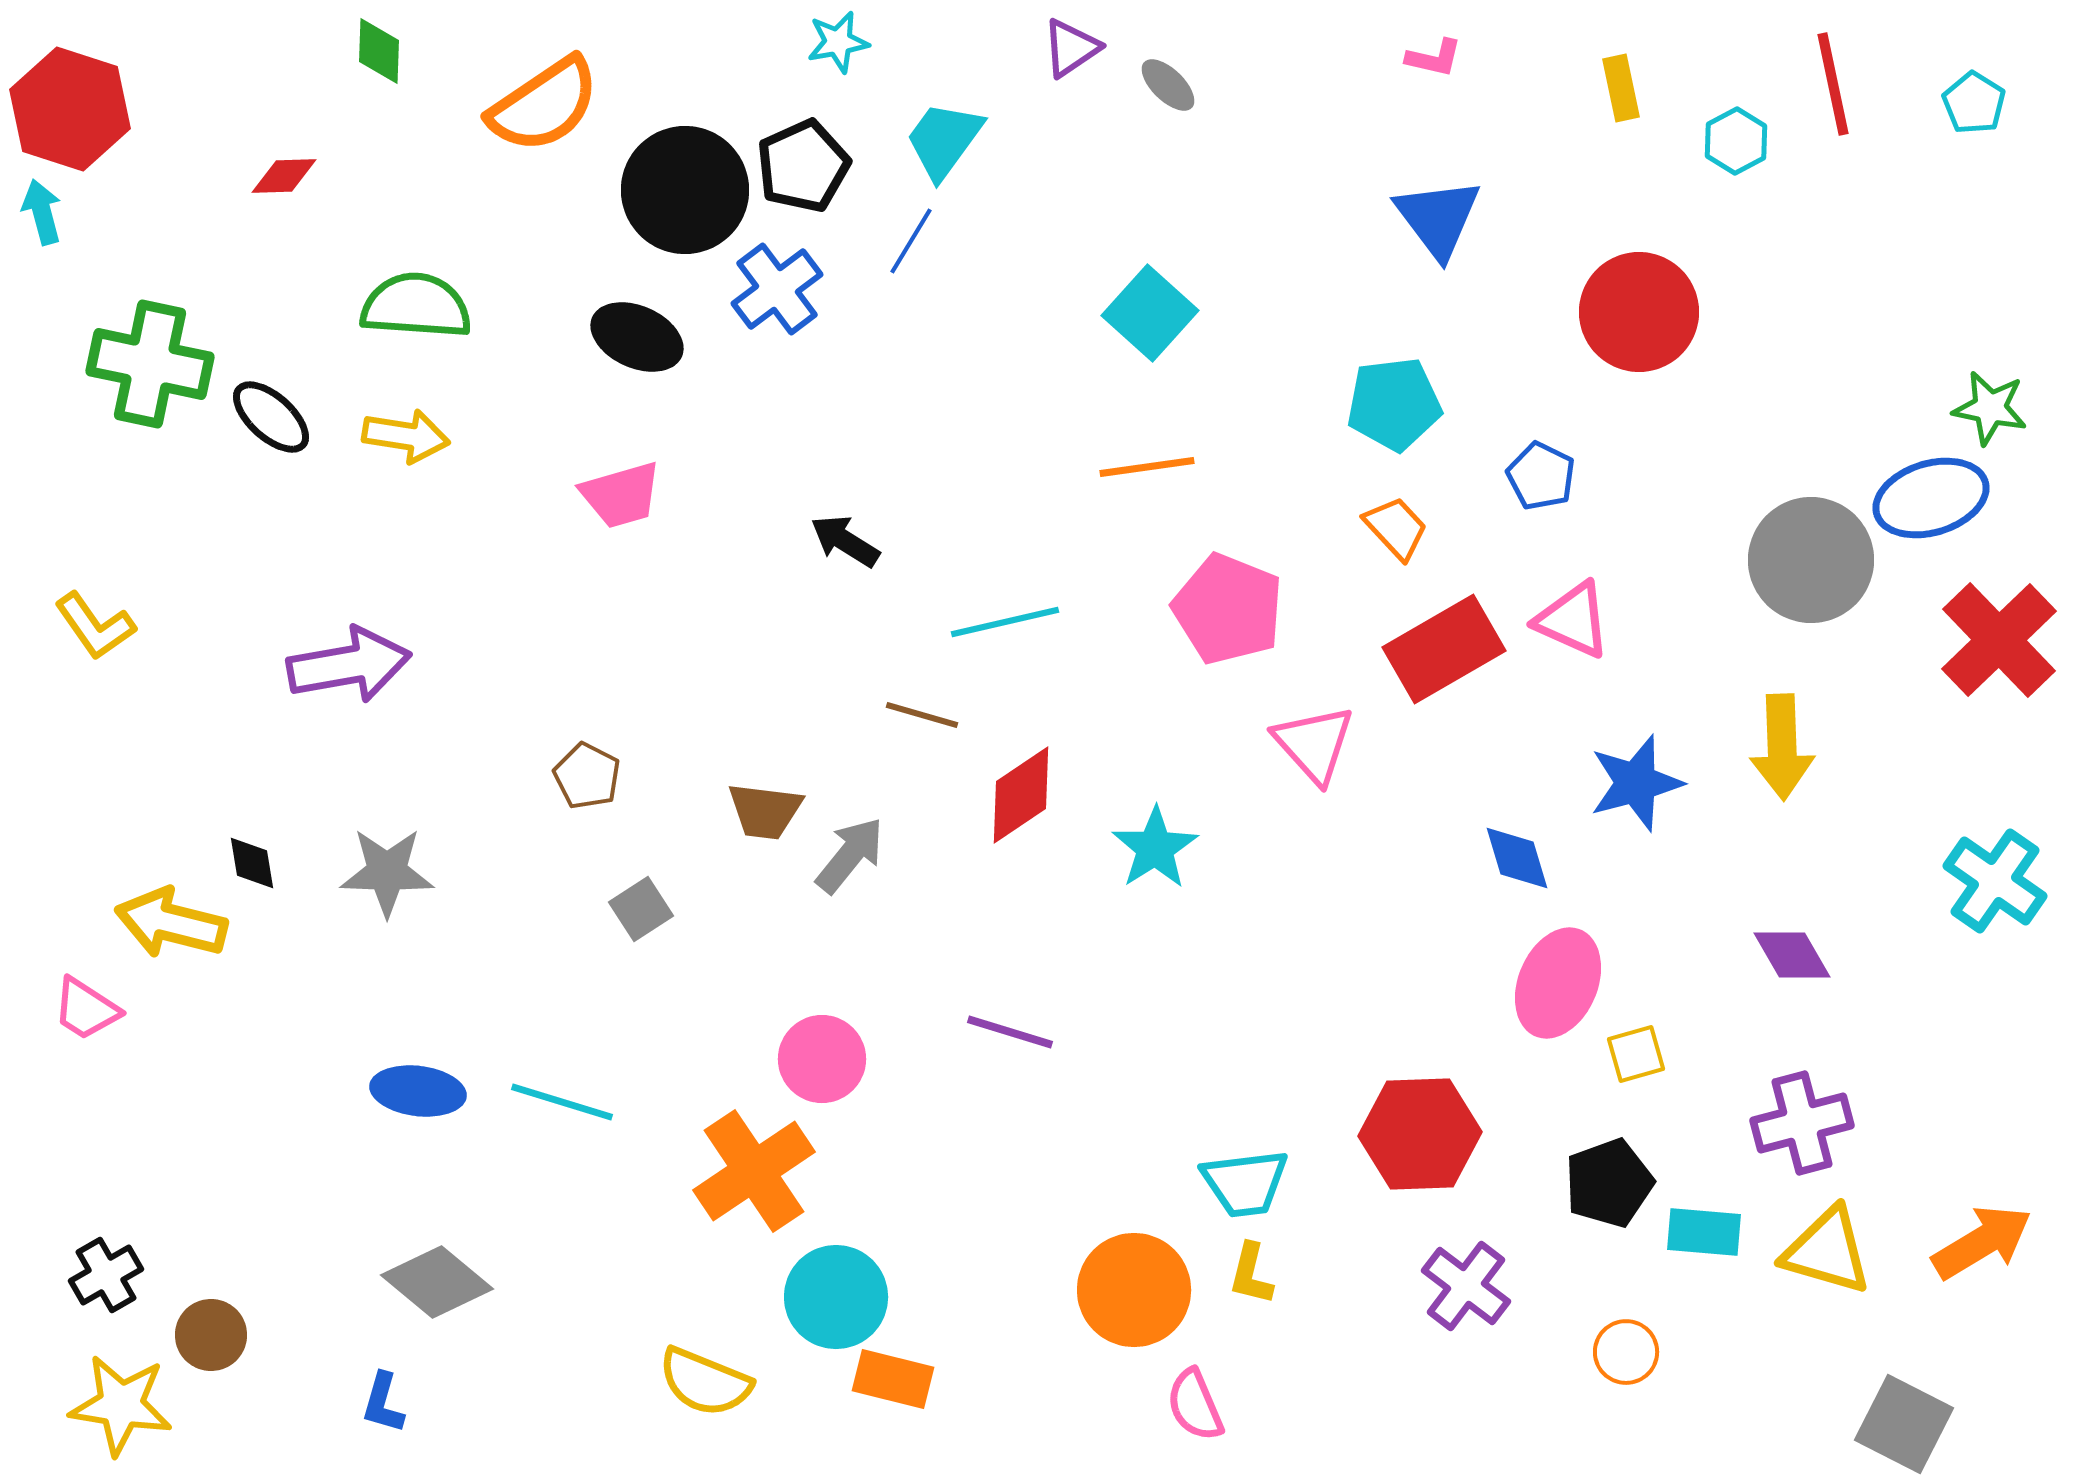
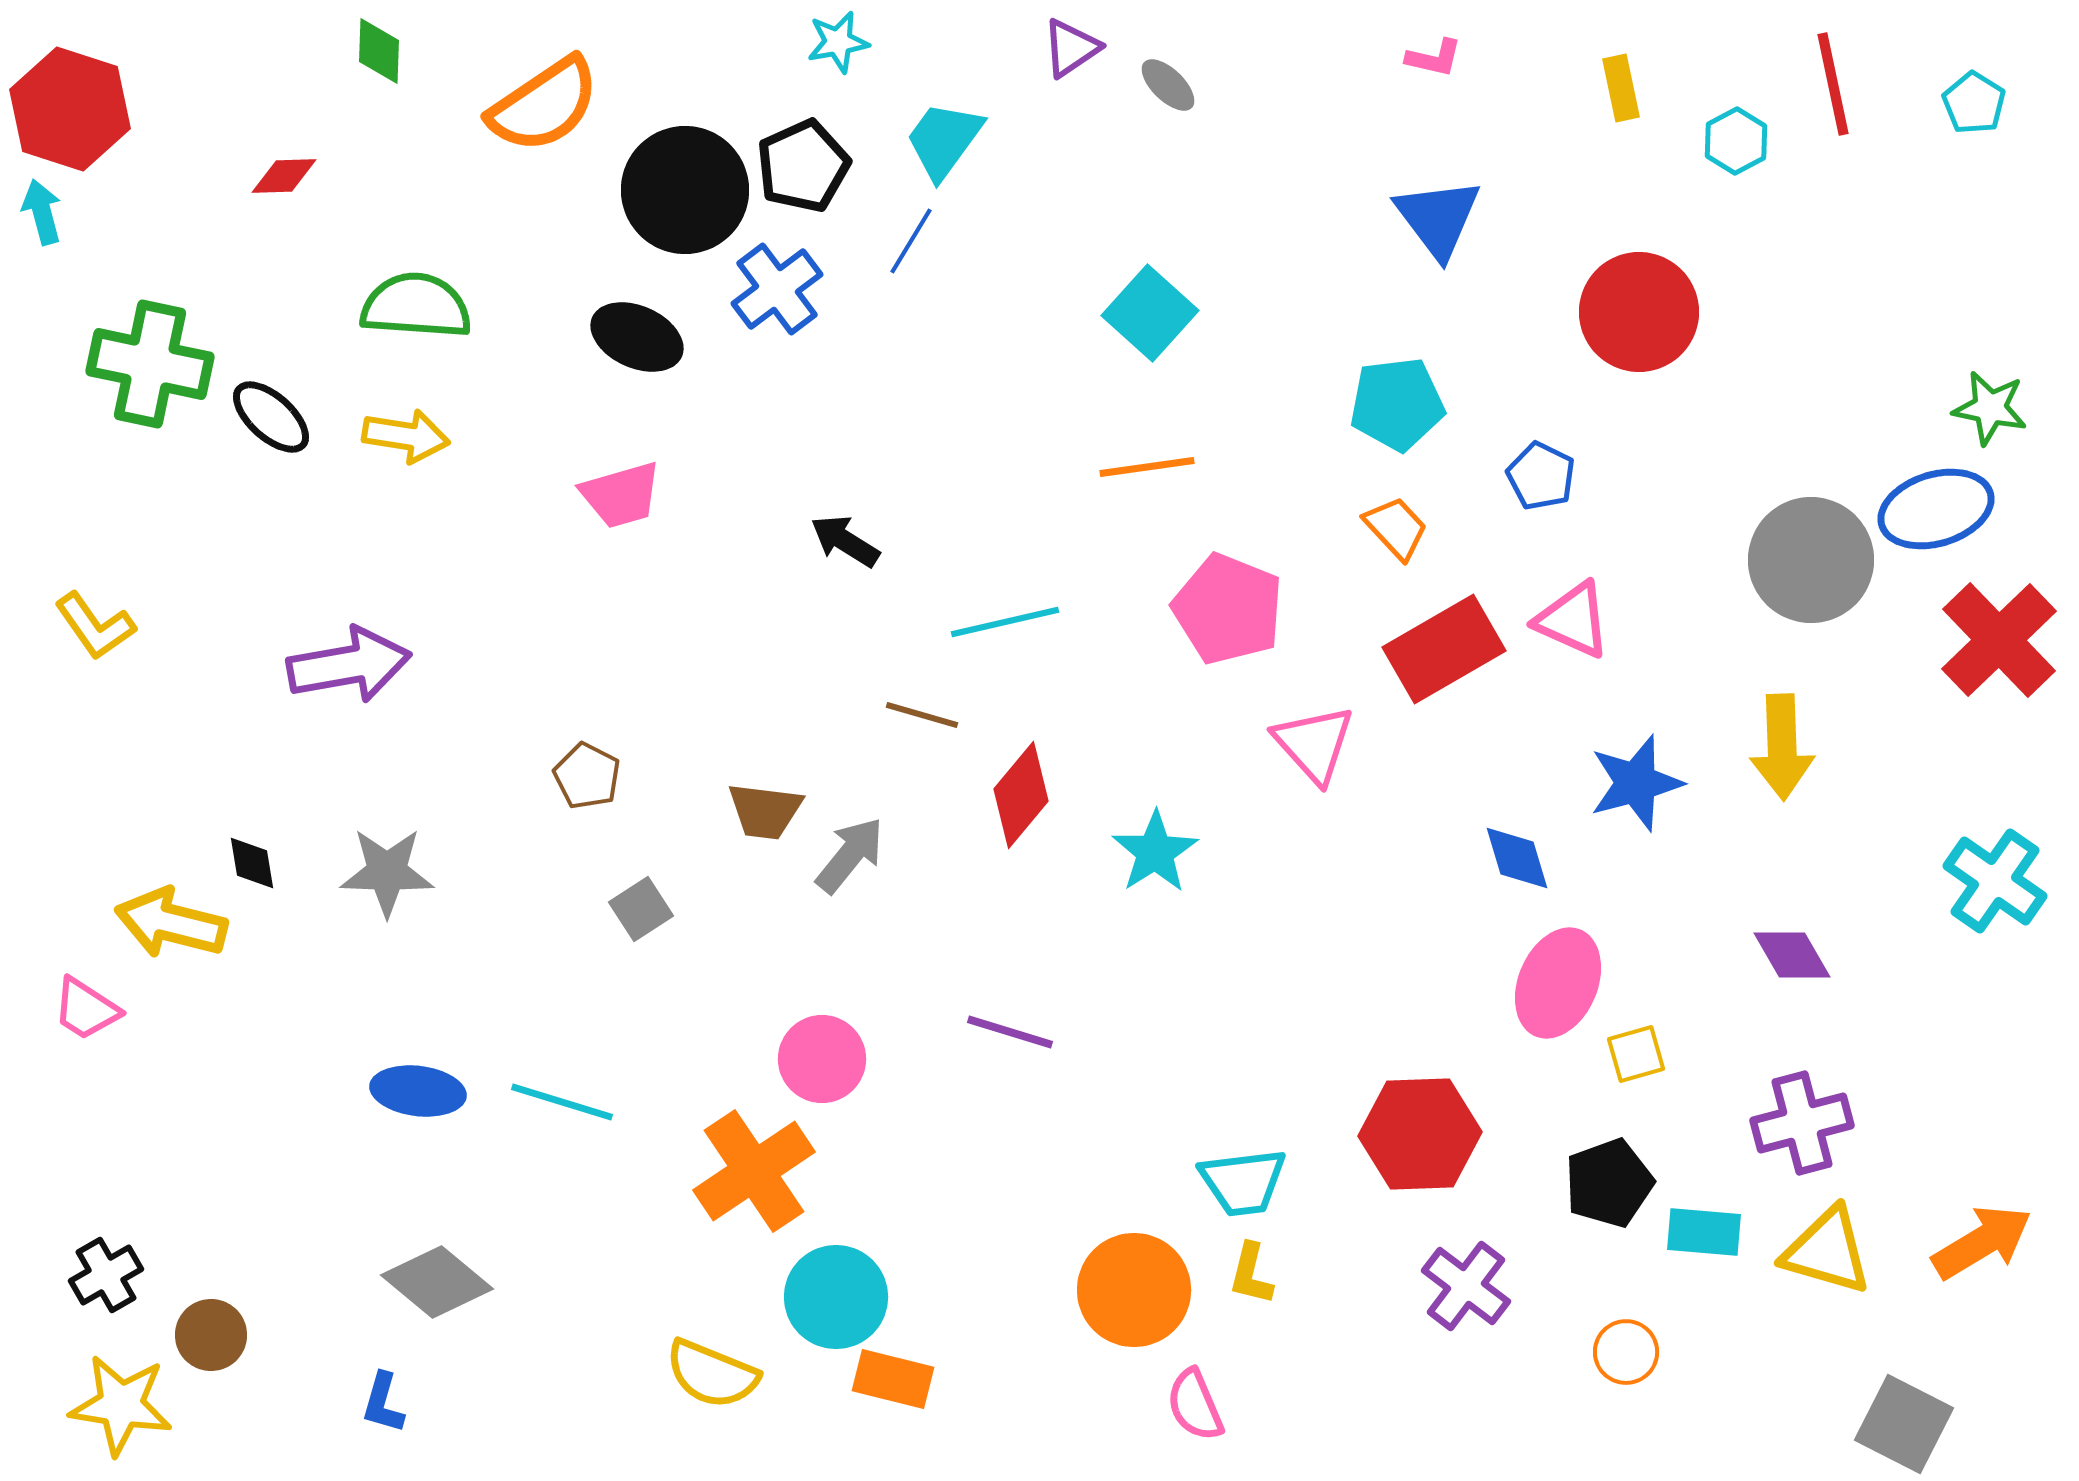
cyan pentagon at (1394, 404): moved 3 px right
blue ellipse at (1931, 498): moved 5 px right, 11 px down
red diamond at (1021, 795): rotated 16 degrees counterclockwise
cyan star at (1155, 848): moved 4 px down
cyan trapezoid at (1245, 1183): moved 2 px left, 1 px up
yellow semicircle at (705, 1382): moved 7 px right, 8 px up
